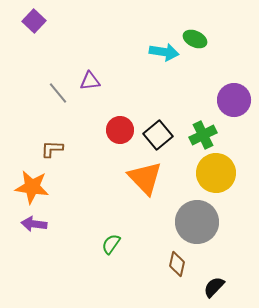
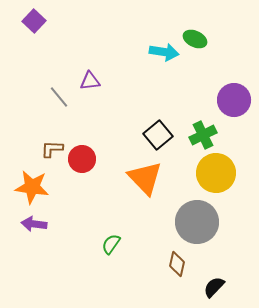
gray line: moved 1 px right, 4 px down
red circle: moved 38 px left, 29 px down
